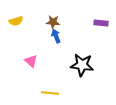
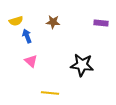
blue arrow: moved 29 px left
